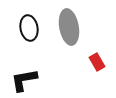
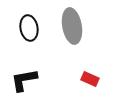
gray ellipse: moved 3 px right, 1 px up
red rectangle: moved 7 px left, 17 px down; rotated 36 degrees counterclockwise
